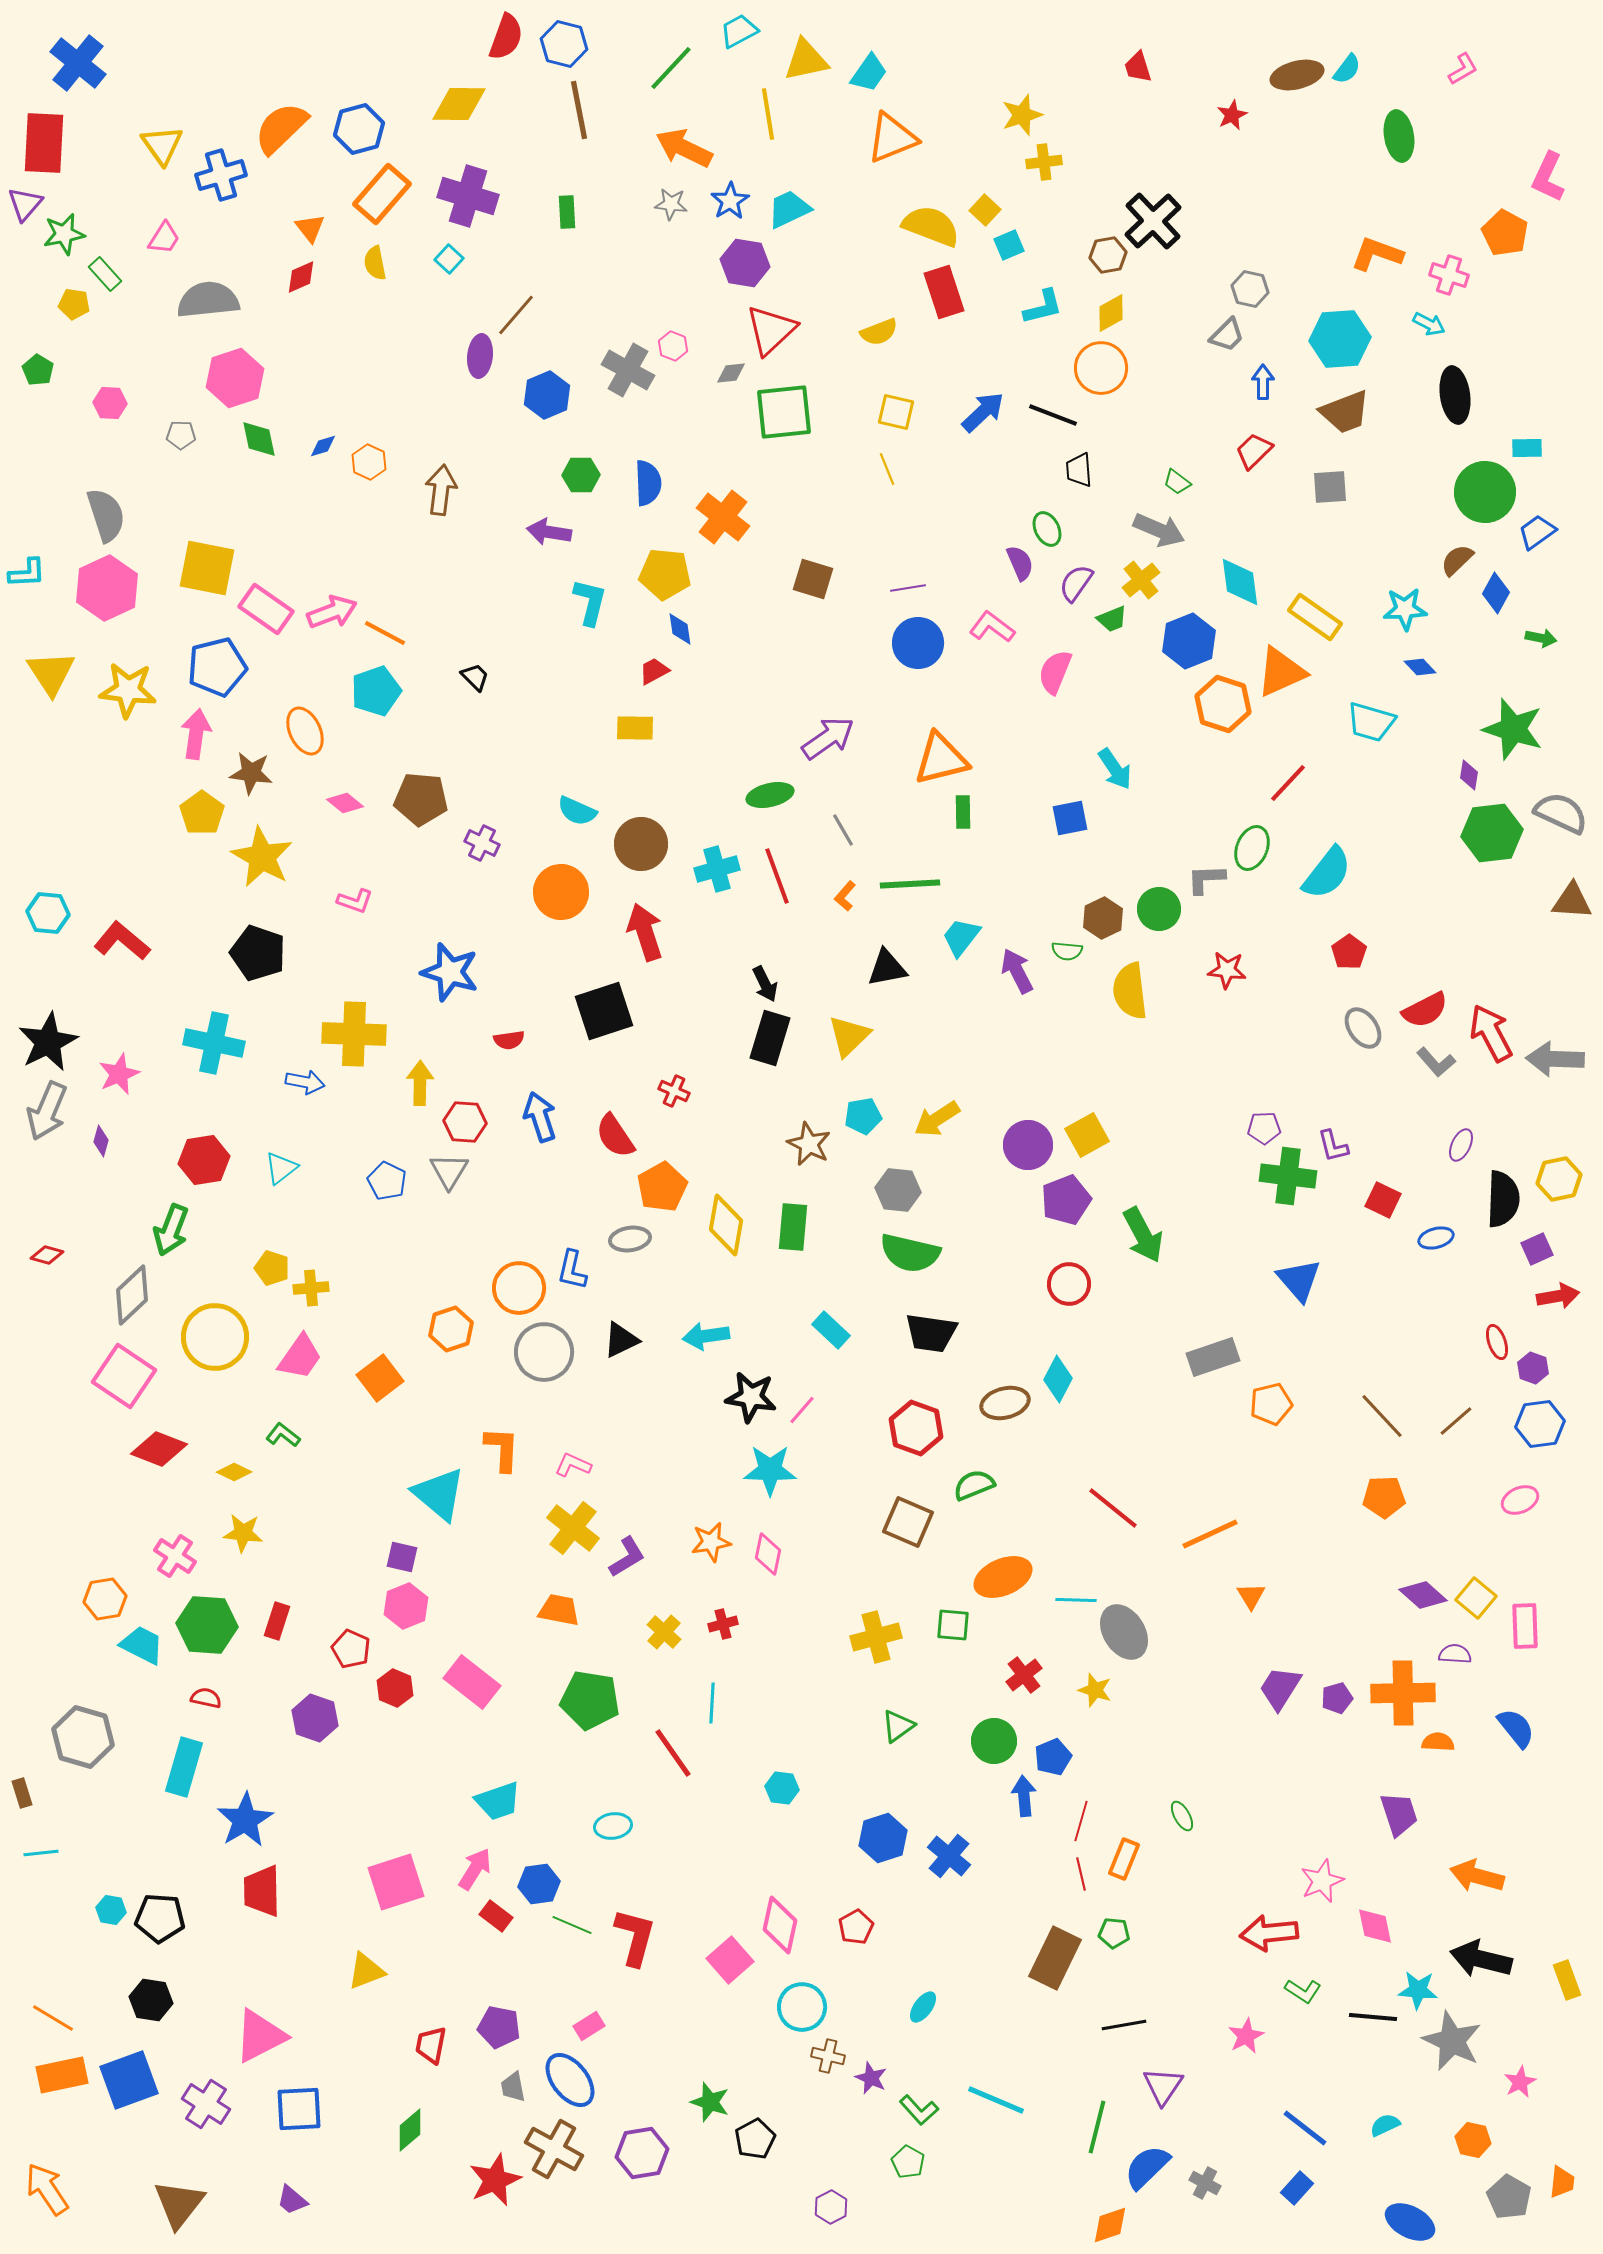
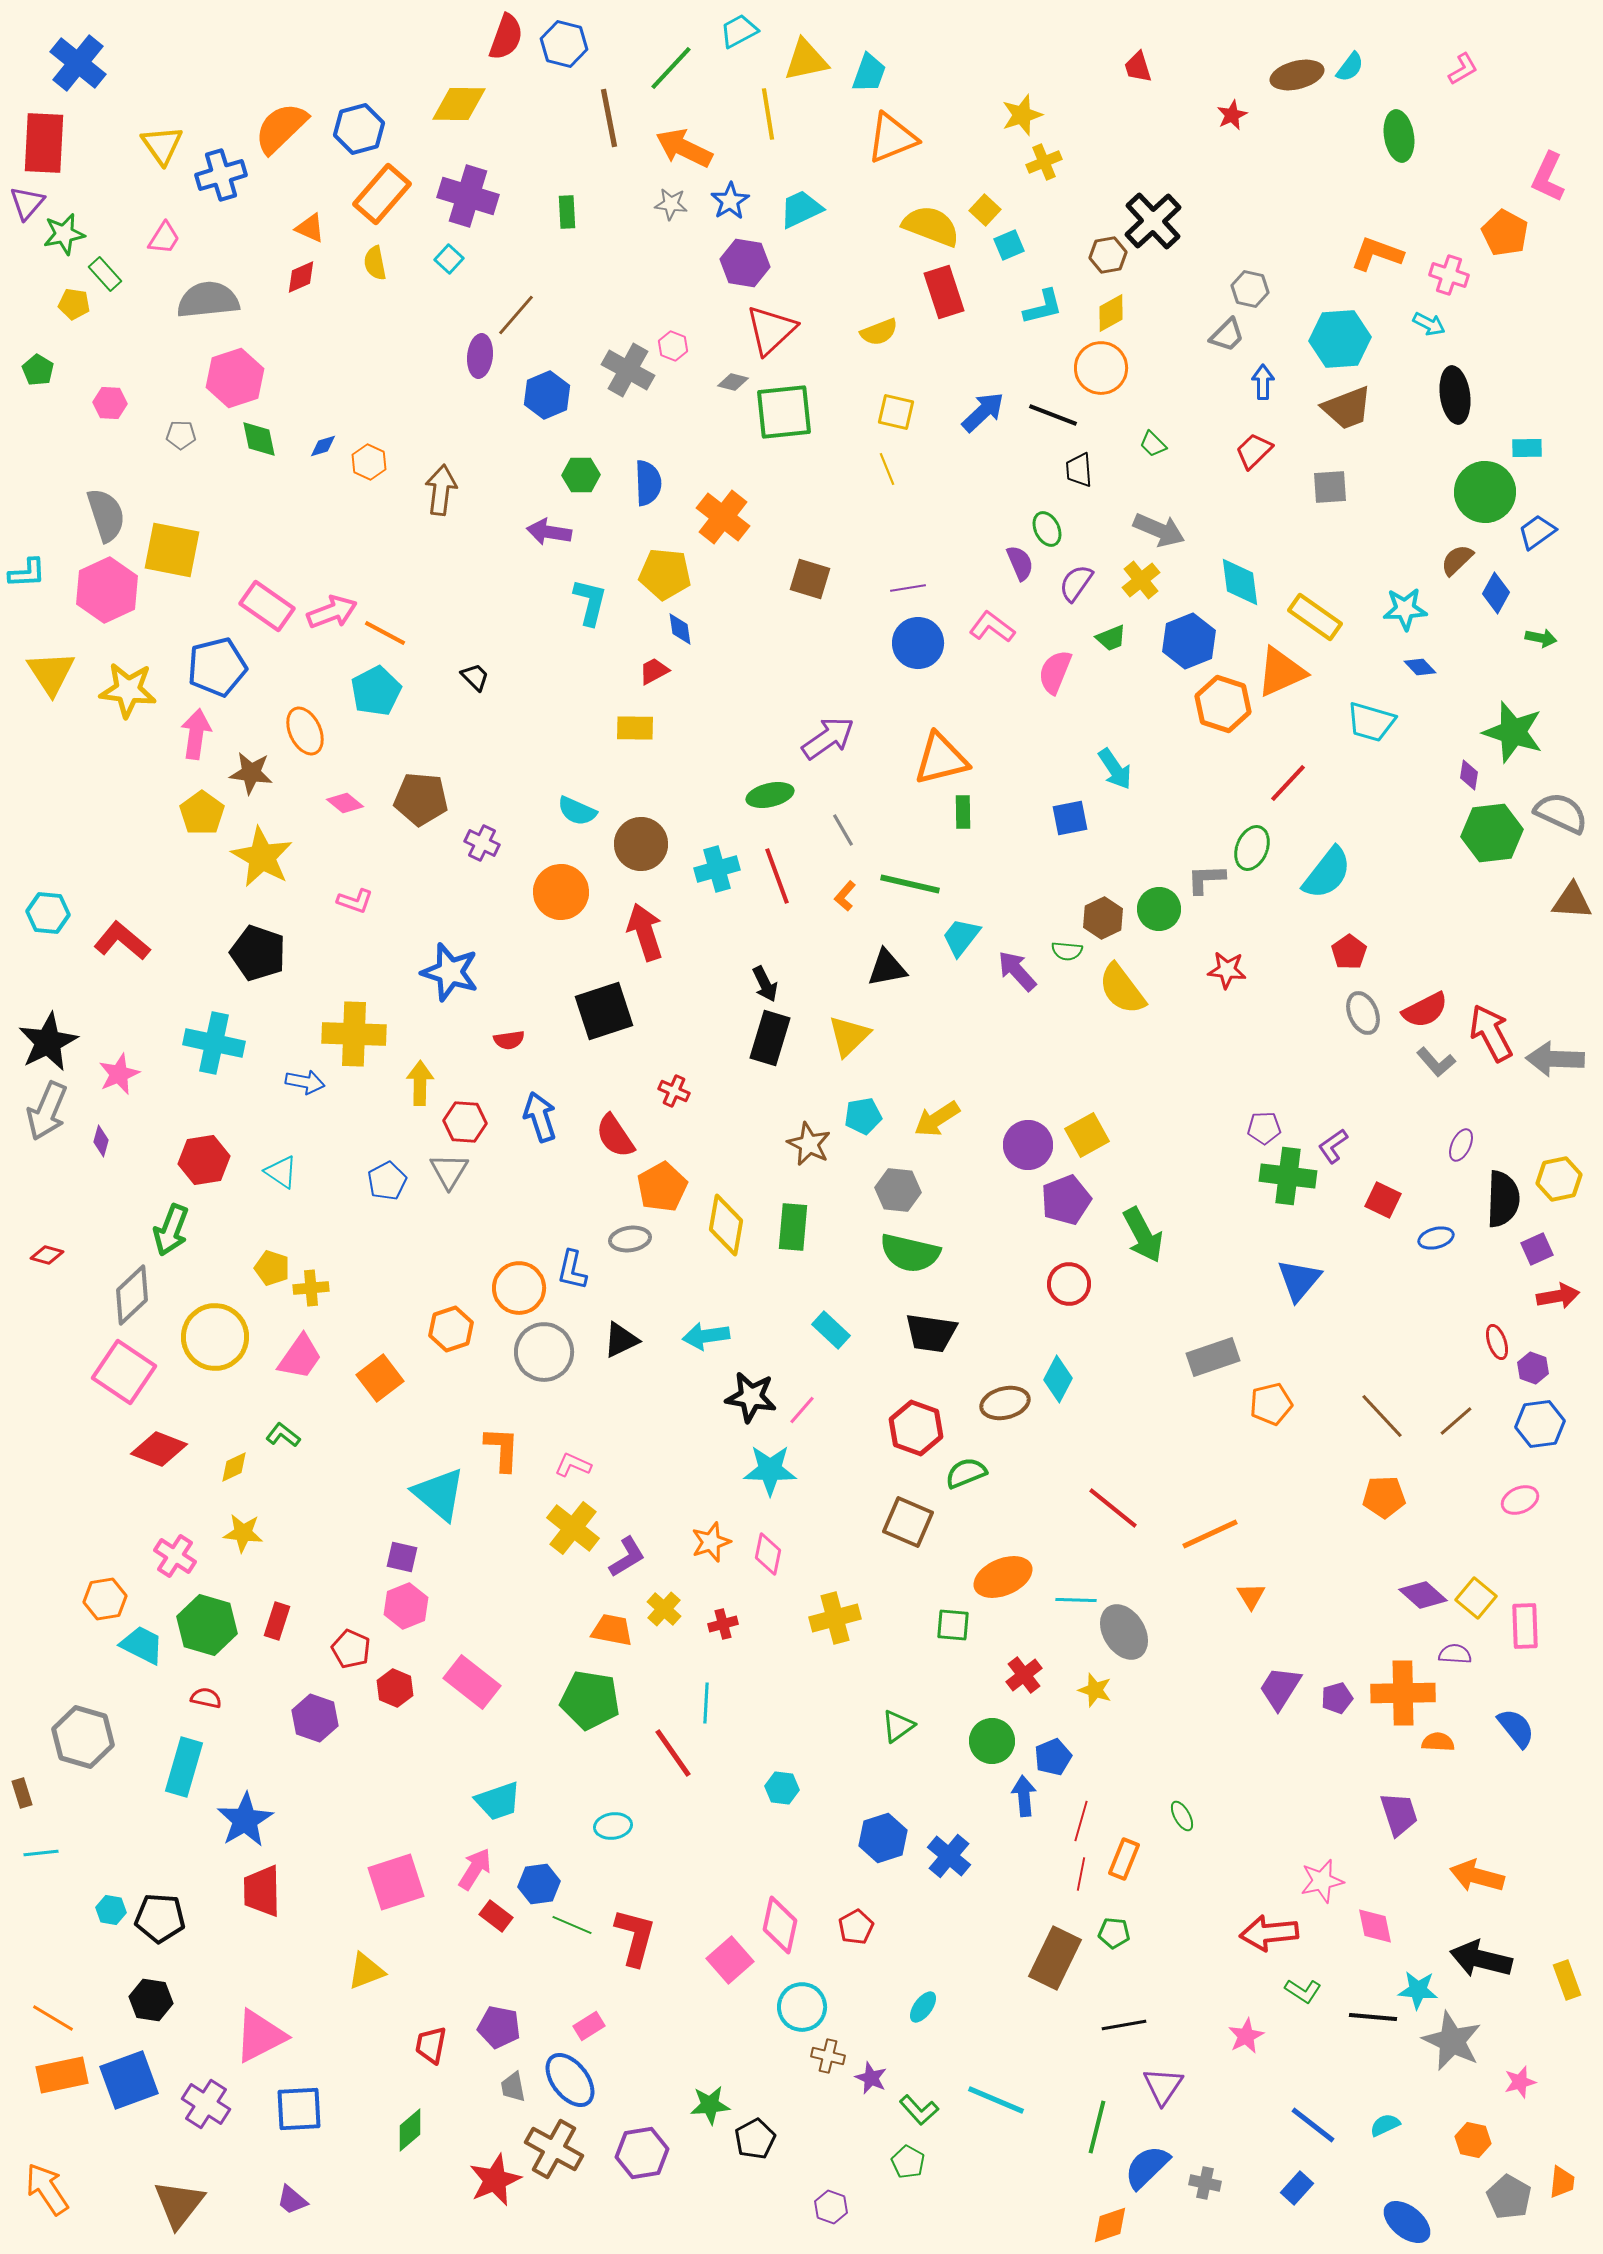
cyan semicircle at (1347, 69): moved 3 px right, 2 px up
cyan trapezoid at (869, 73): rotated 15 degrees counterclockwise
brown line at (579, 110): moved 30 px right, 8 px down
yellow cross at (1044, 162): rotated 16 degrees counterclockwise
purple triangle at (25, 204): moved 2 px right, 1 px up
cyan trapezoid at (789, 209): moved 12 px right
orange triangle at (310, 228): rotated 28 degrees counterclockwise
gray diamond at (731, 373): moved 2 px right, 9 px down; rotated 20 degrees clockwise
brown trapezoid at (1345, 412): moved 2 px right, 4 px up
green trapezoid at (1177, 482): moved 24 px left, 38 px up; rotated 8 degrees clockwise
yellow square at (207, 568): moved 35 px left, 18 px up
brown square at (813, 579): moved 3 px left
pink hexagon at (107, 588): moved 2 px down
pink rectangle at (266, 609): moved 1 px right, 3 px up
green trapezoid at (1112, 619): moved 1 px left, 19 px down
cyan pentagon at (376, 691): rotated 9 degrees counterclockwise
green star at (1513, 729): moved 3 px down
green line at (910, 884): rotated 16 degrees clockwise
purple arrow at (1017, 971): rotated 15 degrees counterclockwise
yellow semicircle at (1130, 991): moved 8 px left, 2 px up; rotated 30 degrees counterclockwise
gray ellipse at (1363, 1028): moved 15 px up; rotated 12 degrees clockwise
purple L-shape at (1333, 1146): rotated 69 degrees clockwise
cyan triangle at (281, 1168): moved 4 px down; rotated 48 degrees counterclockwise
blue pentagon at (387, 1181): rotated 18 degrees clockwise
blue triangle at (1299, 1280): rotated 21 degrees clockwise
pink square at (124, 1376): moved 4 px up
yellow diamond at (234, 1472): moved 5 px up; rotated 52 degrees counterclockwise
green semicircle at (974, 1485): moved 8 px left, 12 px up
orange star at (711, 1542): rotated 9 degrees counterclockwise
orange trapezoid at (559, 1610): moved 53 px right, 20 px down
green hexagon at (207, 1625): rotated 12 degrees clockwise
yellow cross at (664, 1632): moved 23 px up
yellow cross at (876, 1637): moved 41 px left, 19 px up
cyan line at (712, 1703): moved 6 px left
green circle at (994, 1741): moved 2 px left
red line at (1081, 1874): rotated 24 degrees clockwise
pink star at (1322, 1881): rotated 9 degrees clockwise
pink star at (1520, 2082): rotated 12 degrees clockwise
green star at (710, 2102): moved 3 px down; rotated 24 degrees counterclockwise
blue line at (1305, 2128): moved 8 px right, 3 px up
gray cross at (1205, 2183): rotated 16 degrees counterclockwise
purple hexagon at (831, 2207): rotated 12 degrees counterclockwise
blue ellipse at (1410, 2222): moved 3 px left; rotated 12 degrees clockwise
